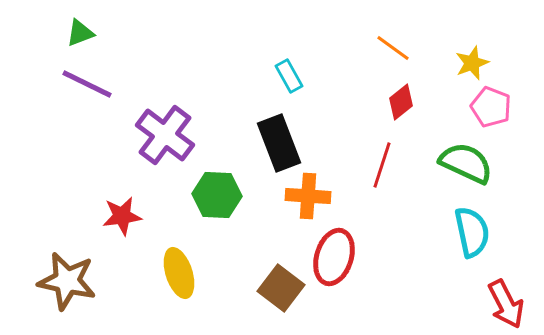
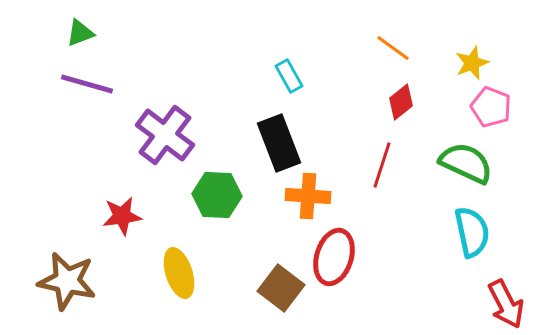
purple line: rotated 10 degrees counterclockwise
